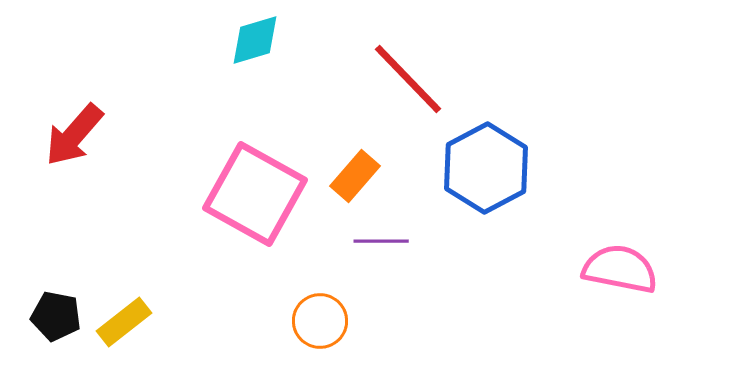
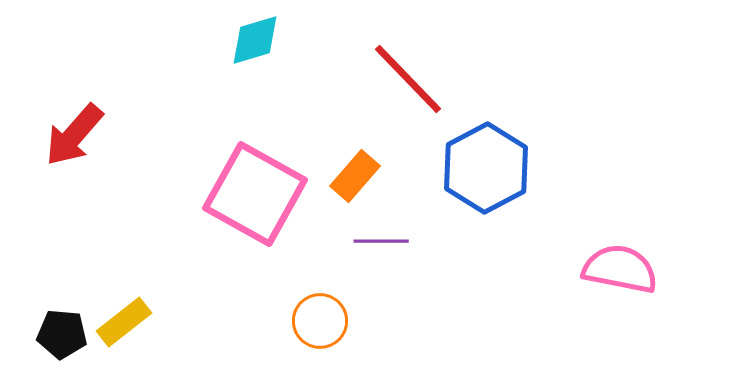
black pentagon: moved 6 px right, 18 px down; rotated 6 degrees counterclockwise
